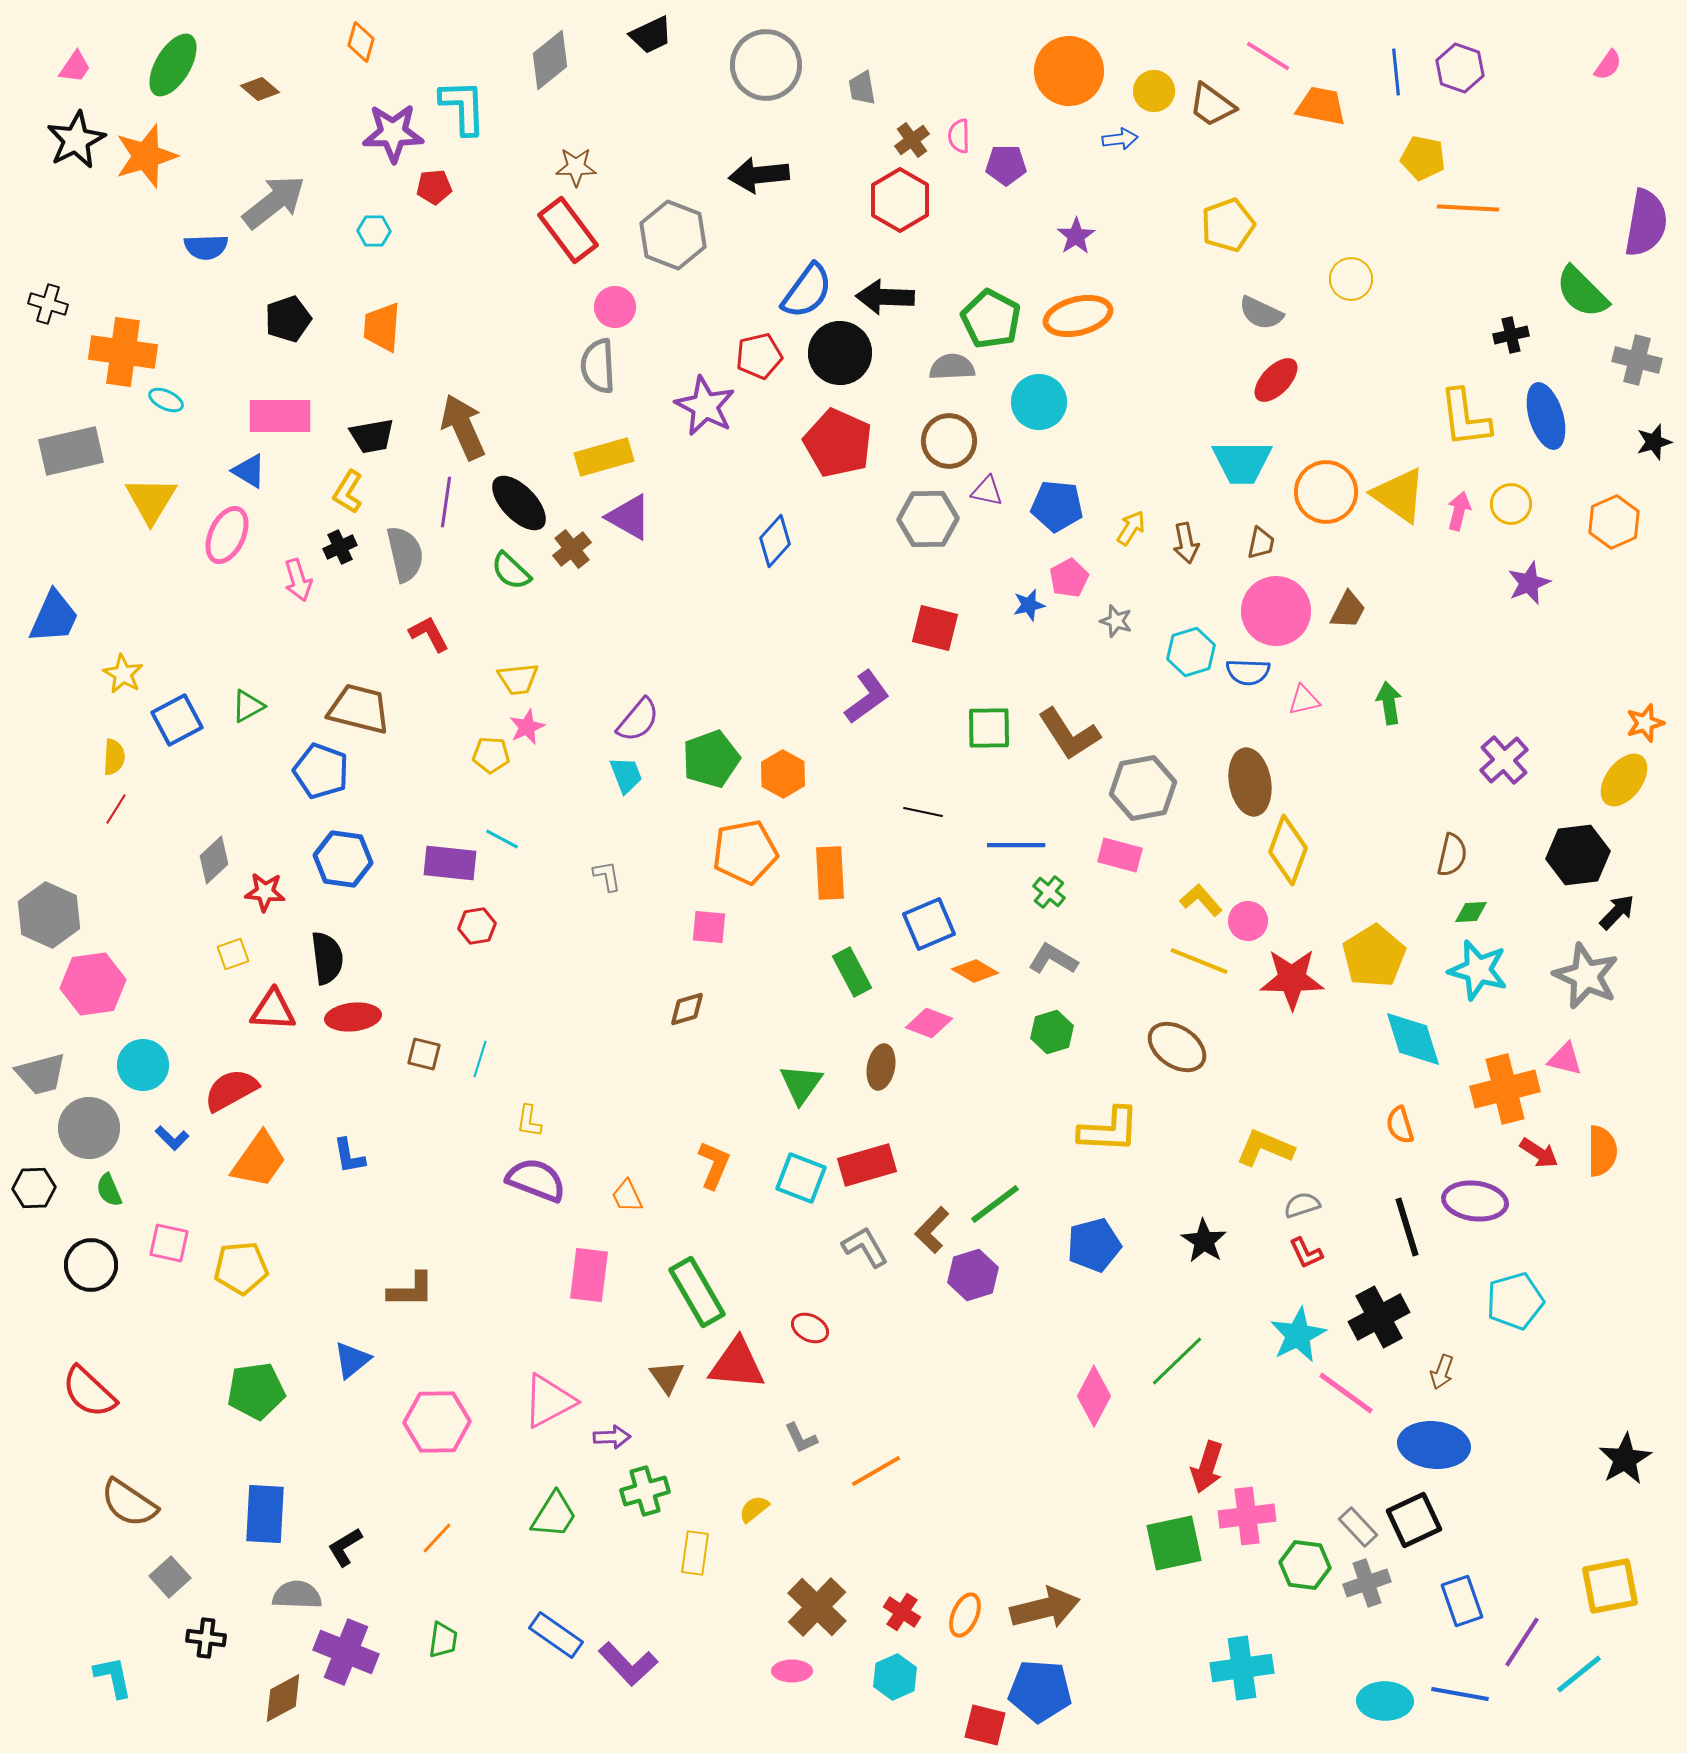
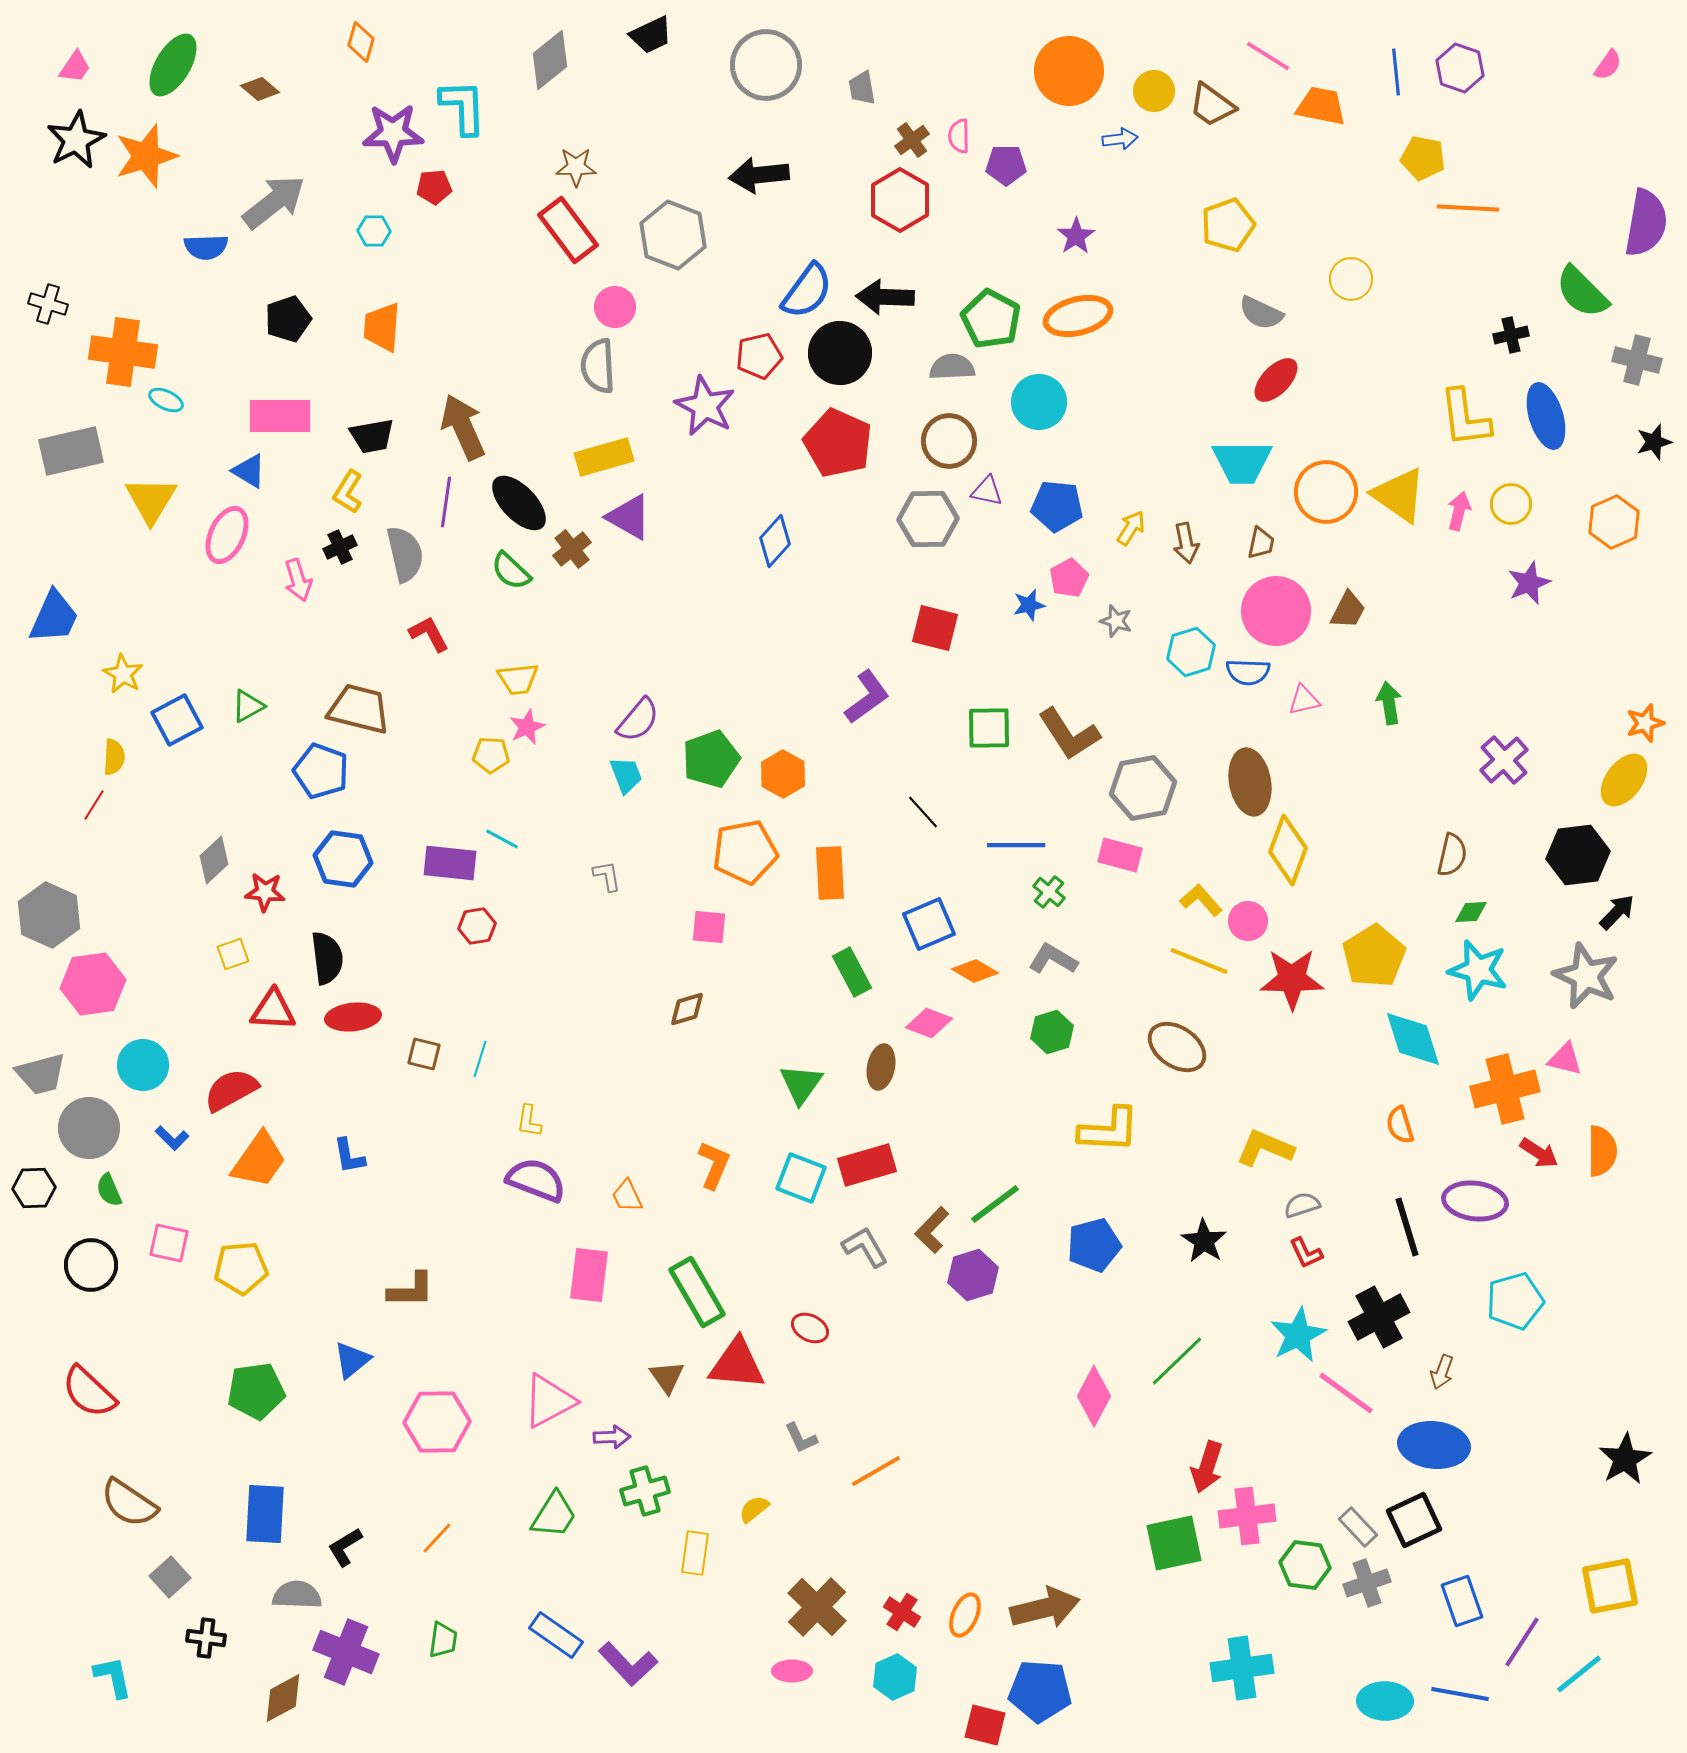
red line at (116, 809): moved 22 px left, 4 px up
black line at (923, 812): rotated 36 degrees clockwise
